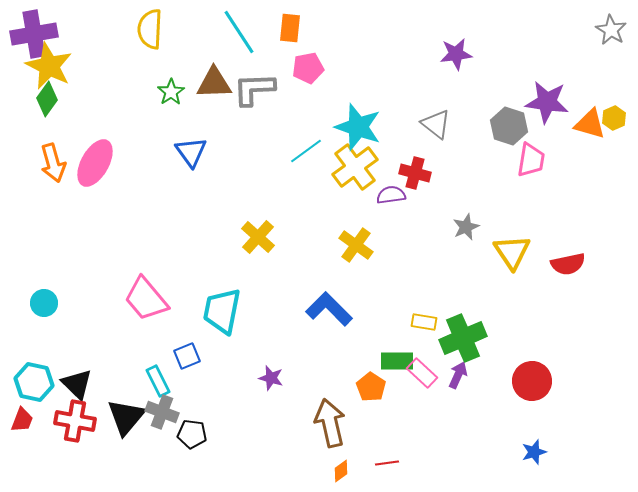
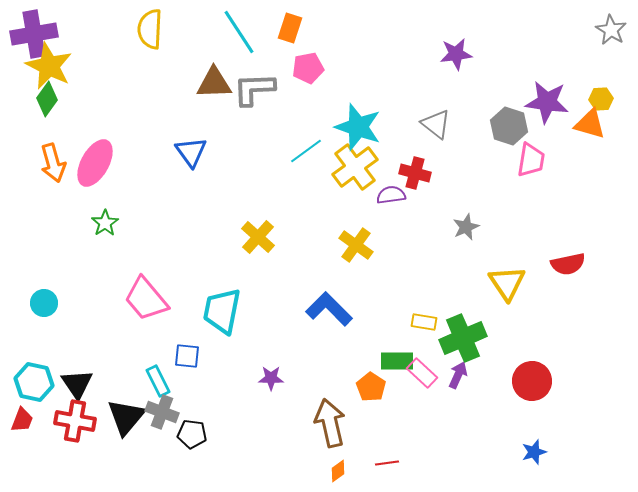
orange rectangle at (290, 28): rotated 12 degrees clockwise
green star at (171, 92): moved 66 px left, 131 px down
yellow hexagon at (614, 118): moved 13 px left, 19 px up; rotated 20 degrees clockwise
yellow triangle at (512, 252): moved 5 px left, 31 px down
blue square at (187, 356): rotated 28 degrees clockwise
purple star at (271, 378): rotated 15 degrees counterclockwise
black triangle at (77, 384): rotated 12 degrees clockwise
orange diamond at (341, 471): moved 3 px left
